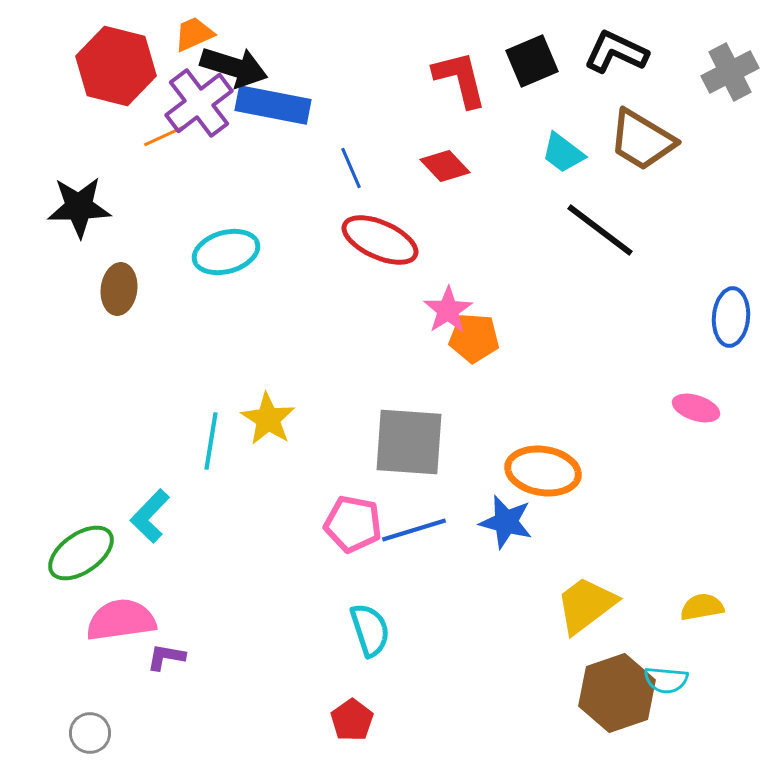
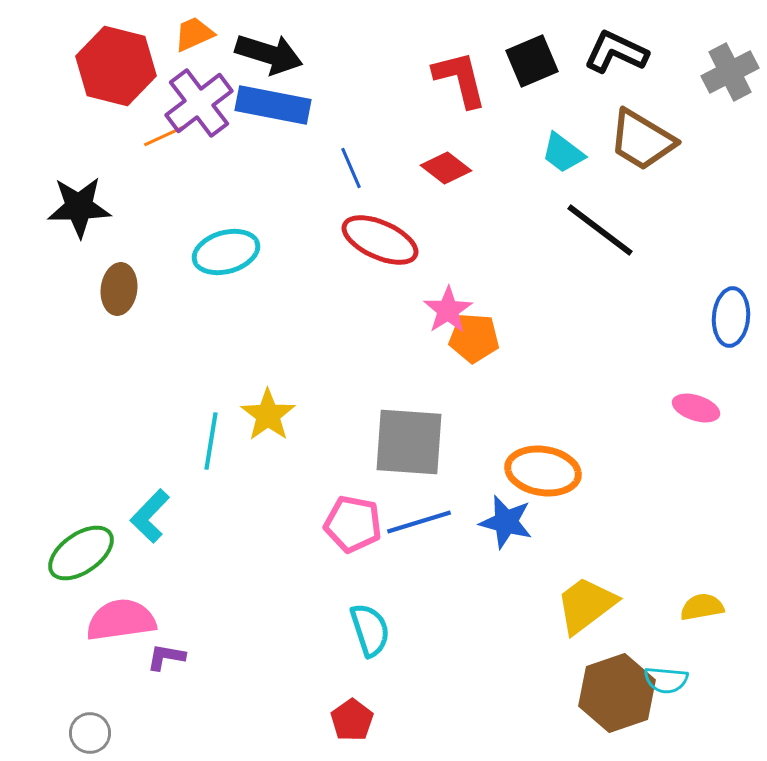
black arrow at (234, 67): moved 35 px right, 13 px up
red diamond at (445, 166): moved 1 px right, 2 px down; rotated 9 degrees counterclockwise
yellow star at (268, 419): moved 4 px up; rotated 4 degrees clockwise
blue line at (414, 530): moved 5 px right, 8 px up
